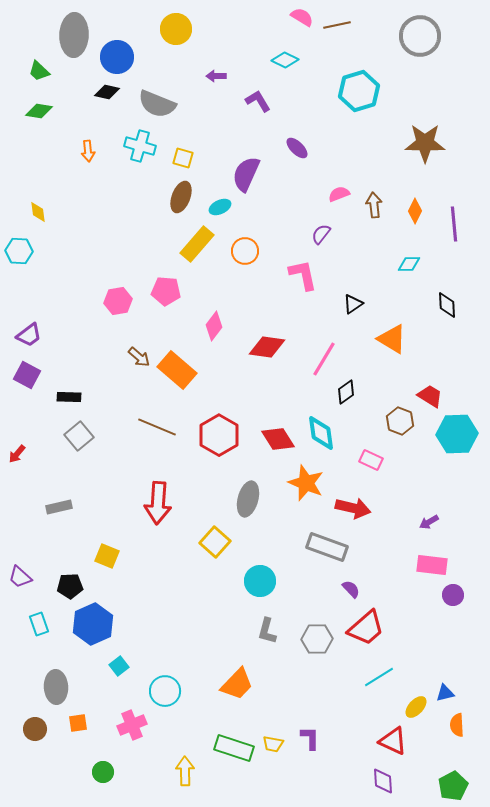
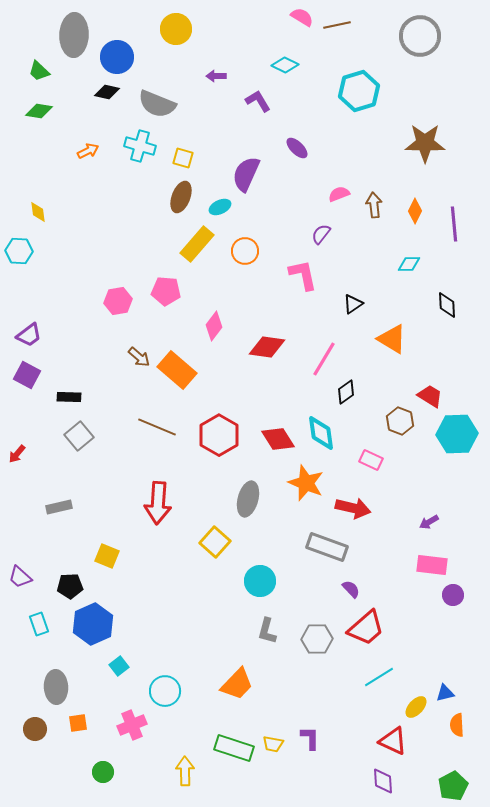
cyan diamond at (285, 60): moved 5 px down
orange arrow at (88, 151): rotated 110 degrees counterclockwise
